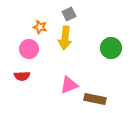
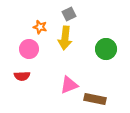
green circle: moved 5 px left, 1 px down
